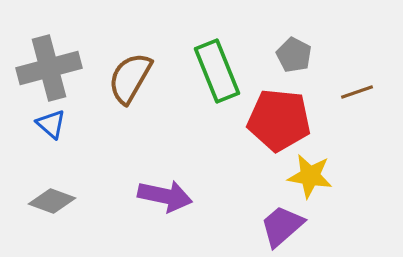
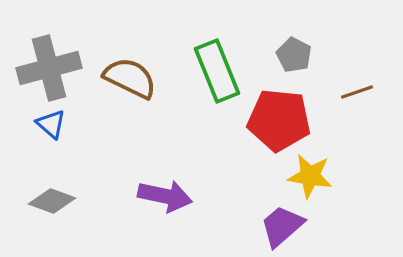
brown semicircle: rotated 86 degrees clockwise
